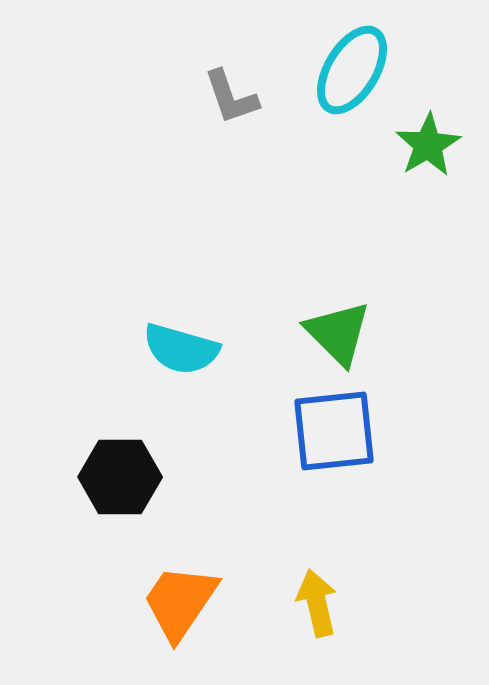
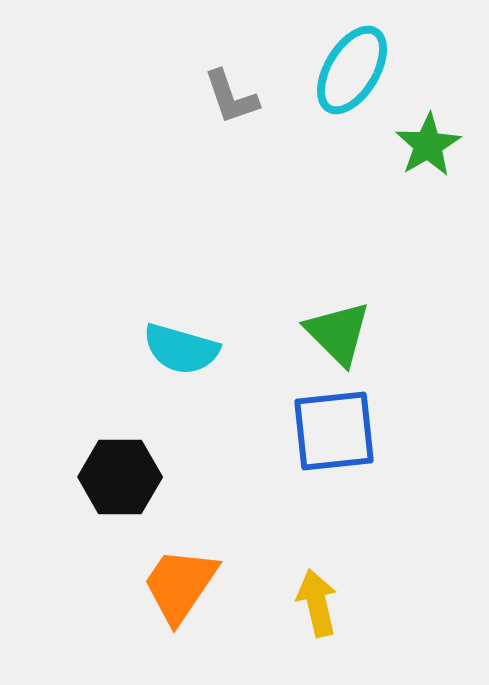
orange trapezoid: moved 17 px up
